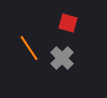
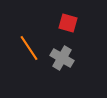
gray cross: rotated 15 degrees counterclockwise
